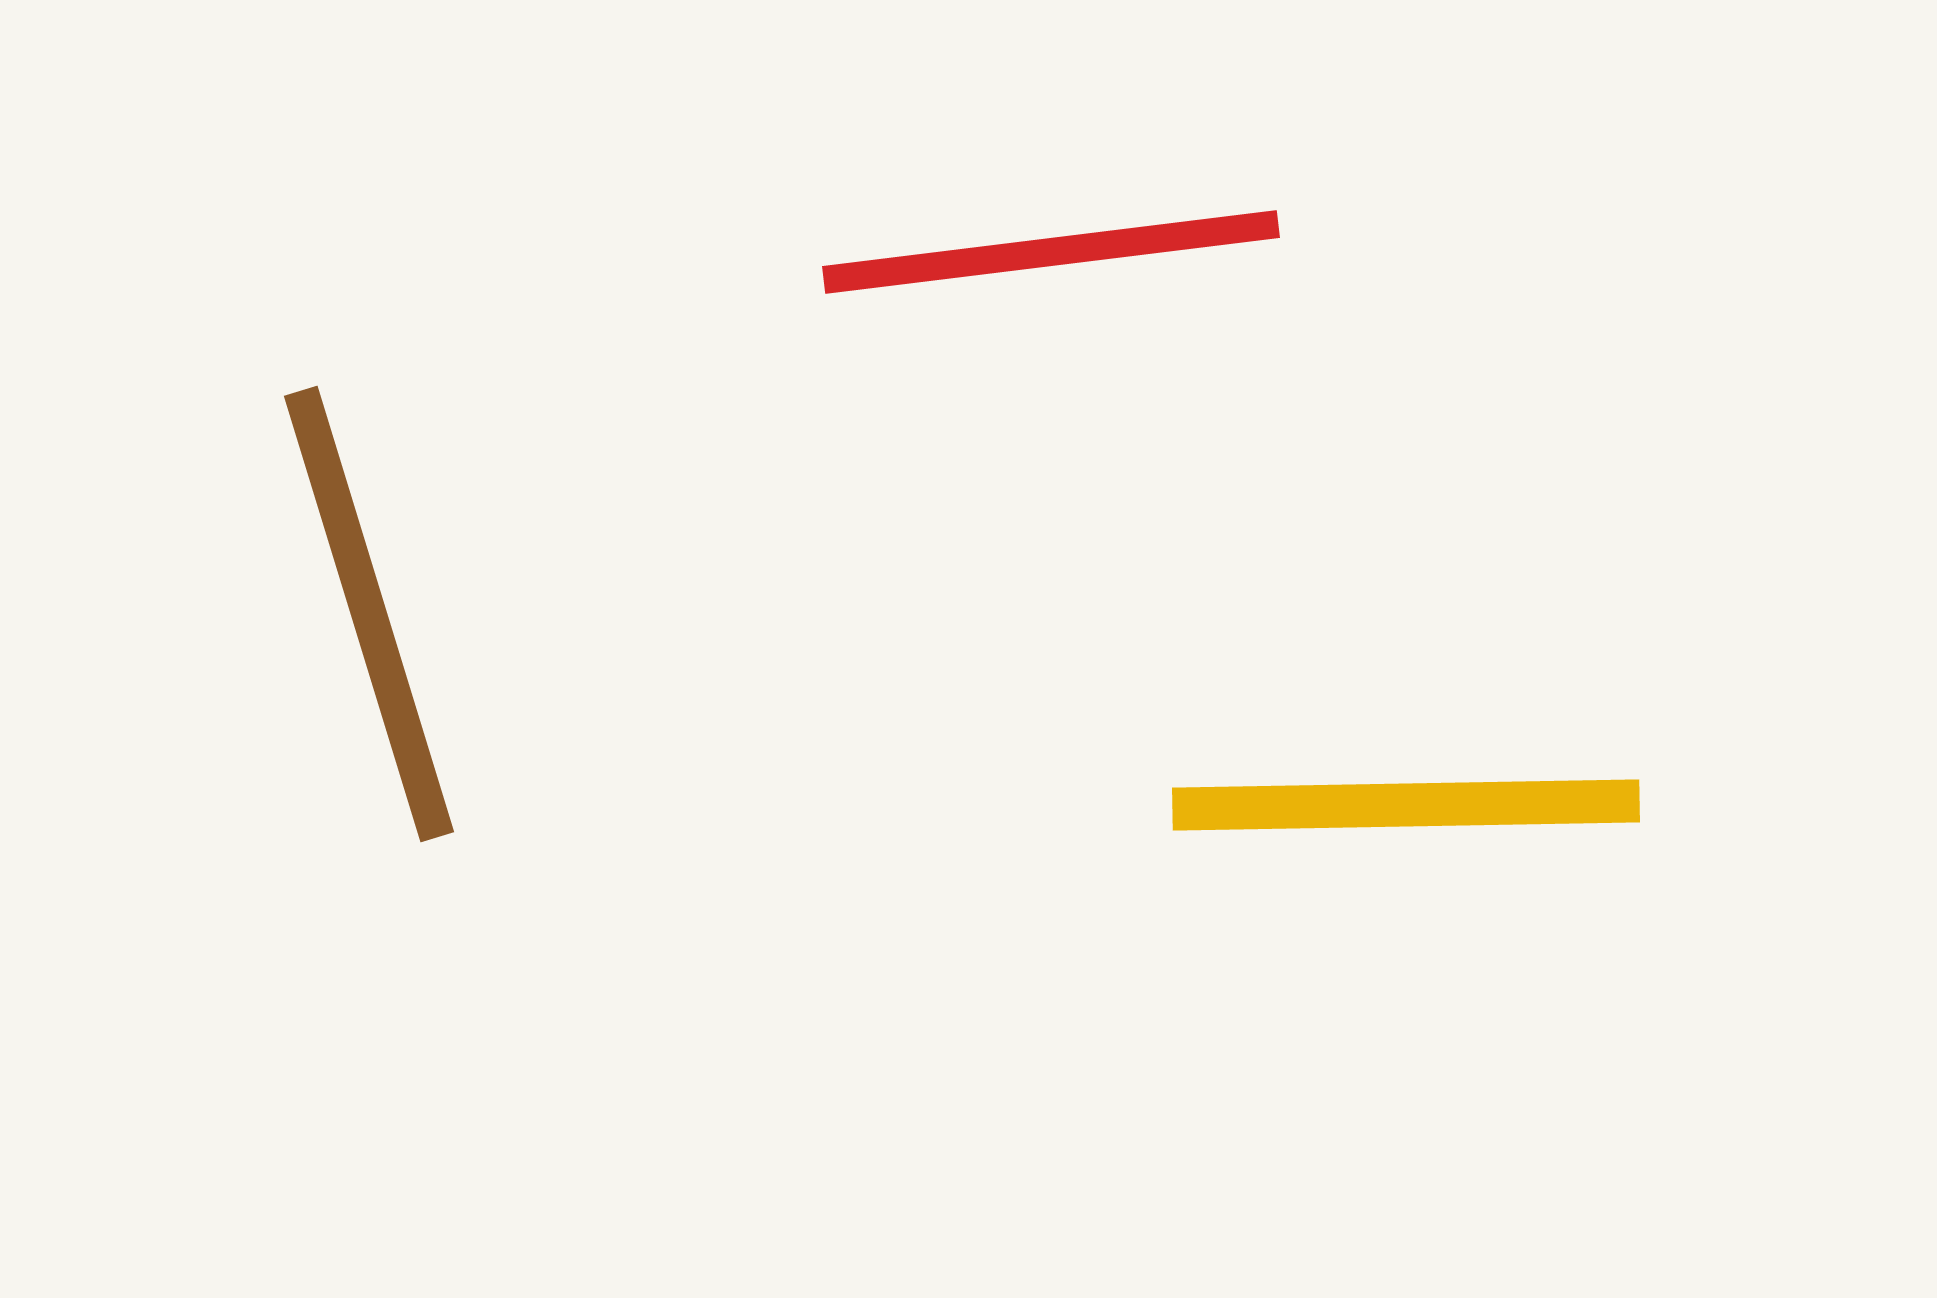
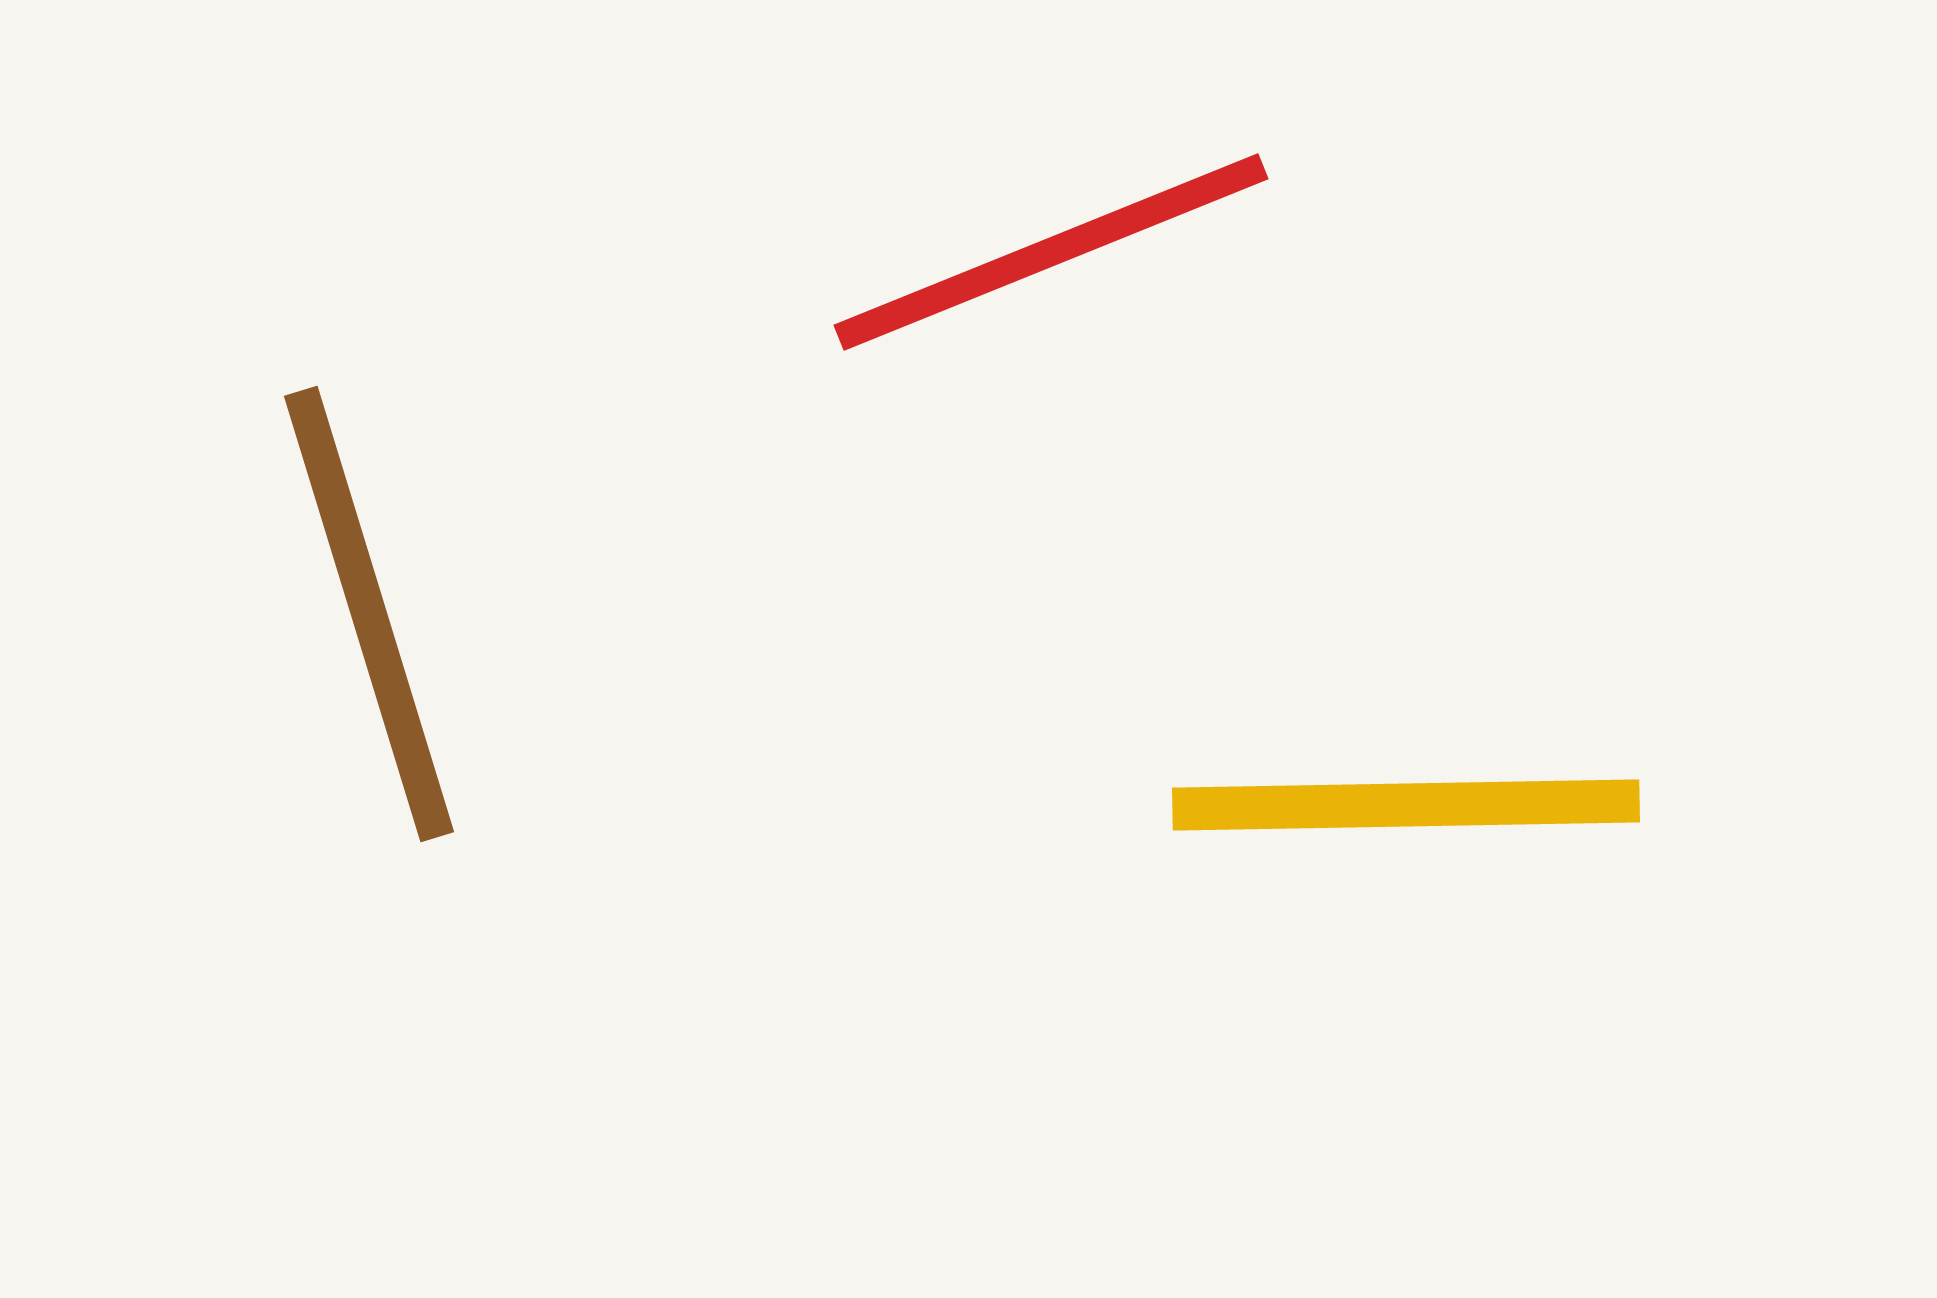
red line: rotated 15 degrees counterclockwise
